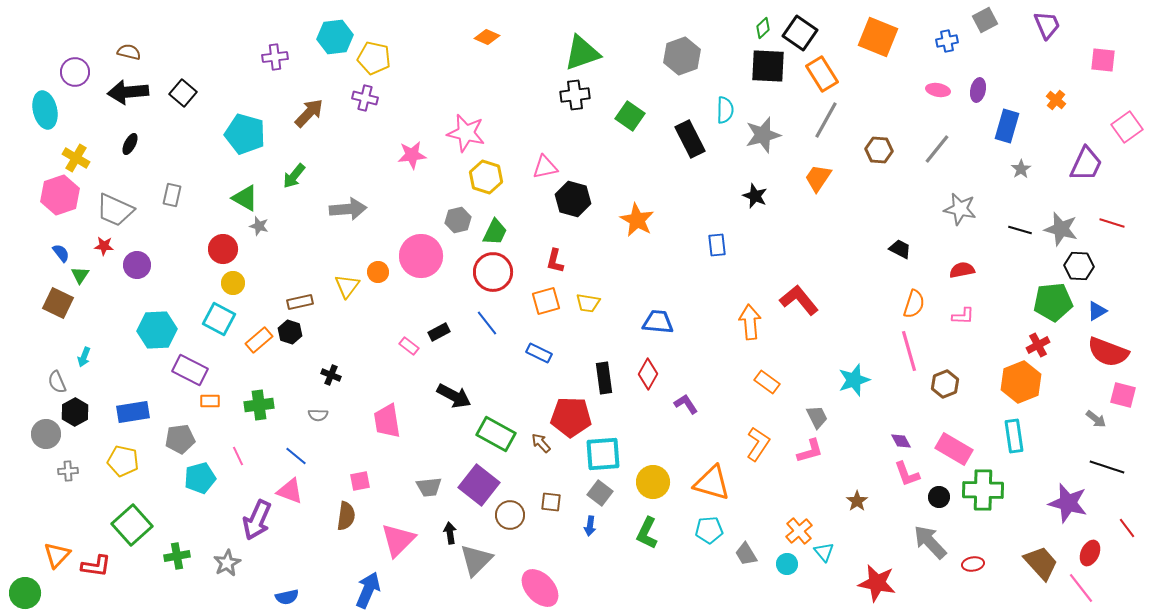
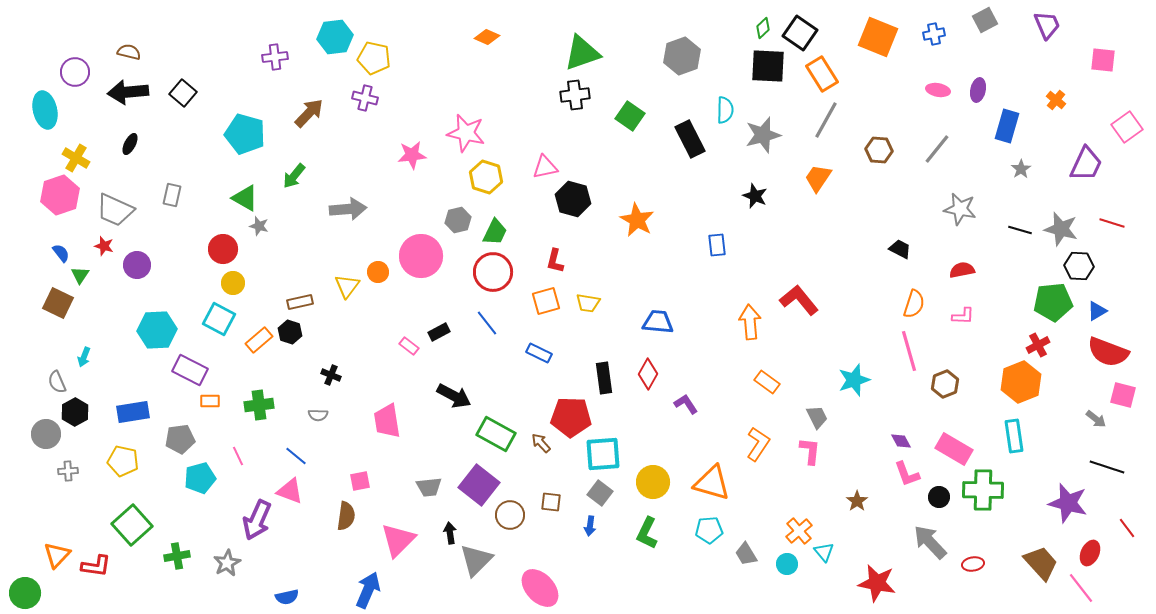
blue cross at (947, 41): moved 13 px left, 7 px up
red star at (104, 246): rotated 12 degrees clockwise
pink L-shape at (810, 451): rotated 68 degrees counterclockwise
